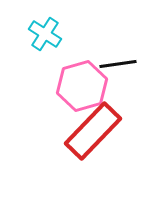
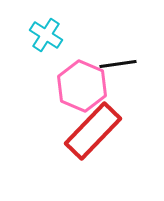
cyan cross: moved 1 px right, 1 px down
pink hexagon: rotated 21 degrees counterclockwise
